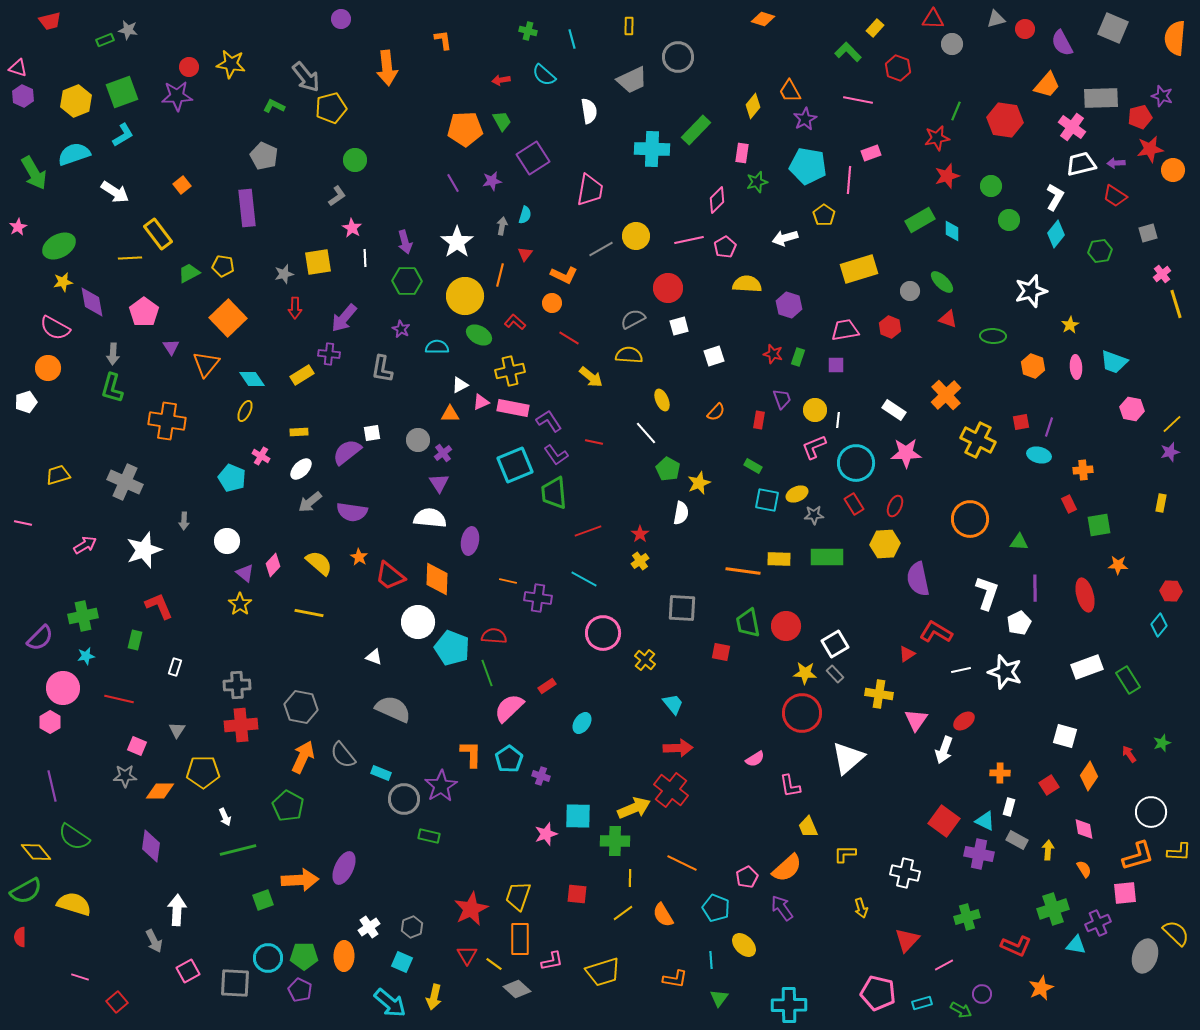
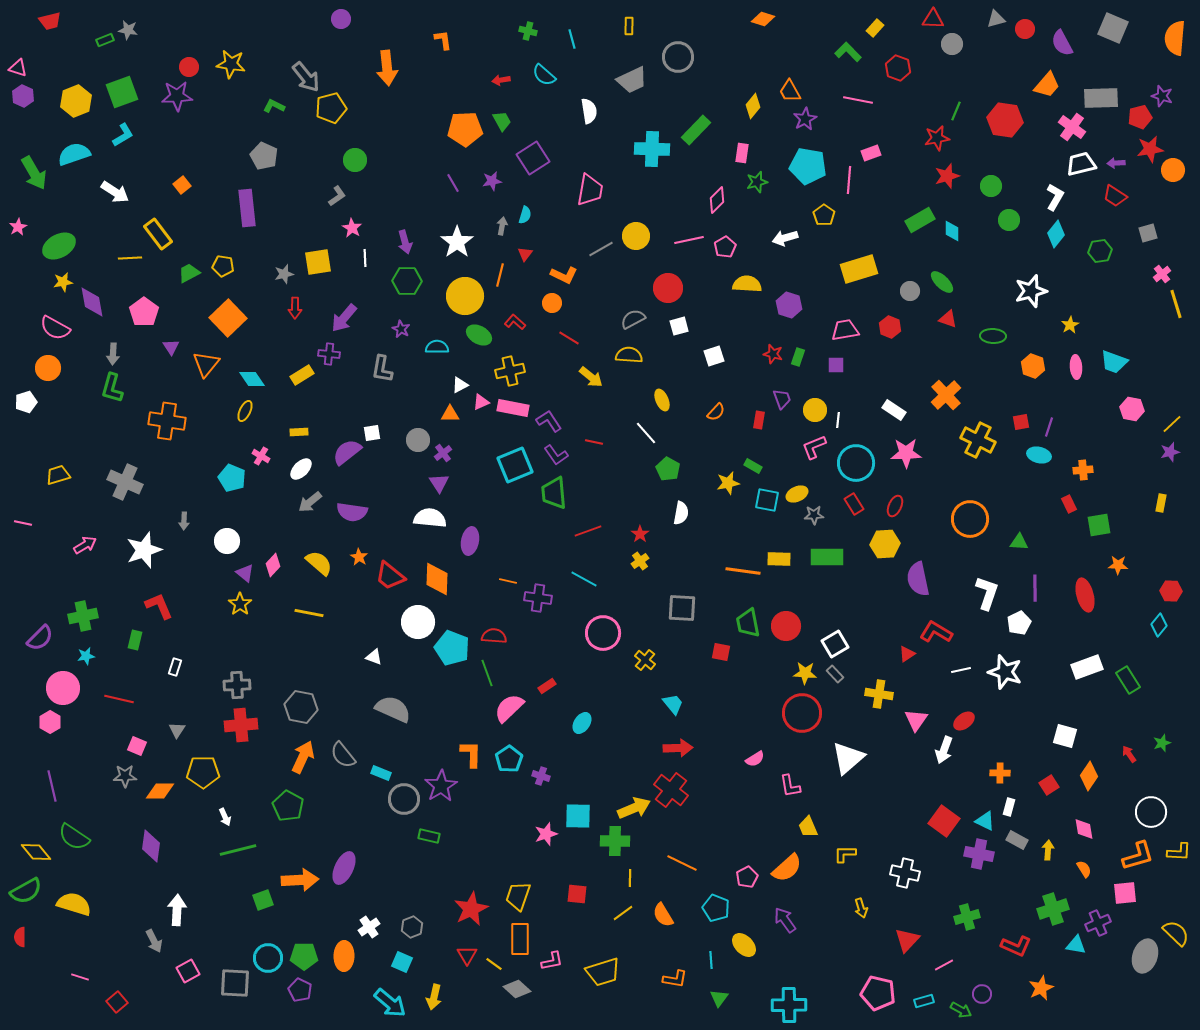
yellow star at (699, 483): moved 29 px right; rotated 10 degrees clockwise
purple arrow at (782, 908): moved 3 px right, 12 px down
cyan rectangle at (922, 1003): moved 2 px right, 2 px up
